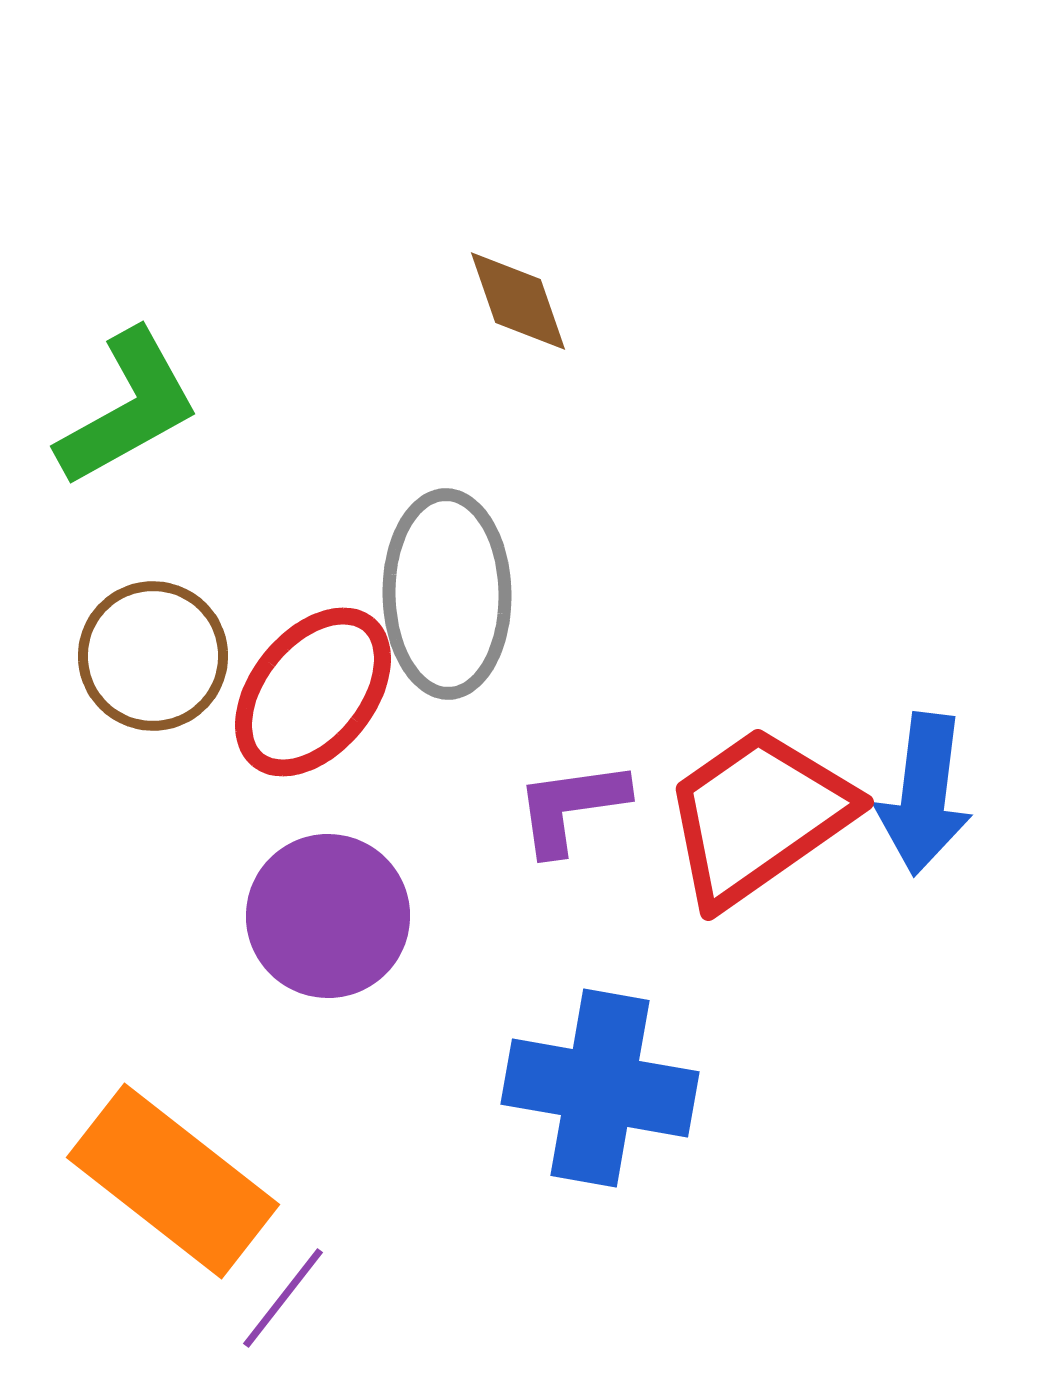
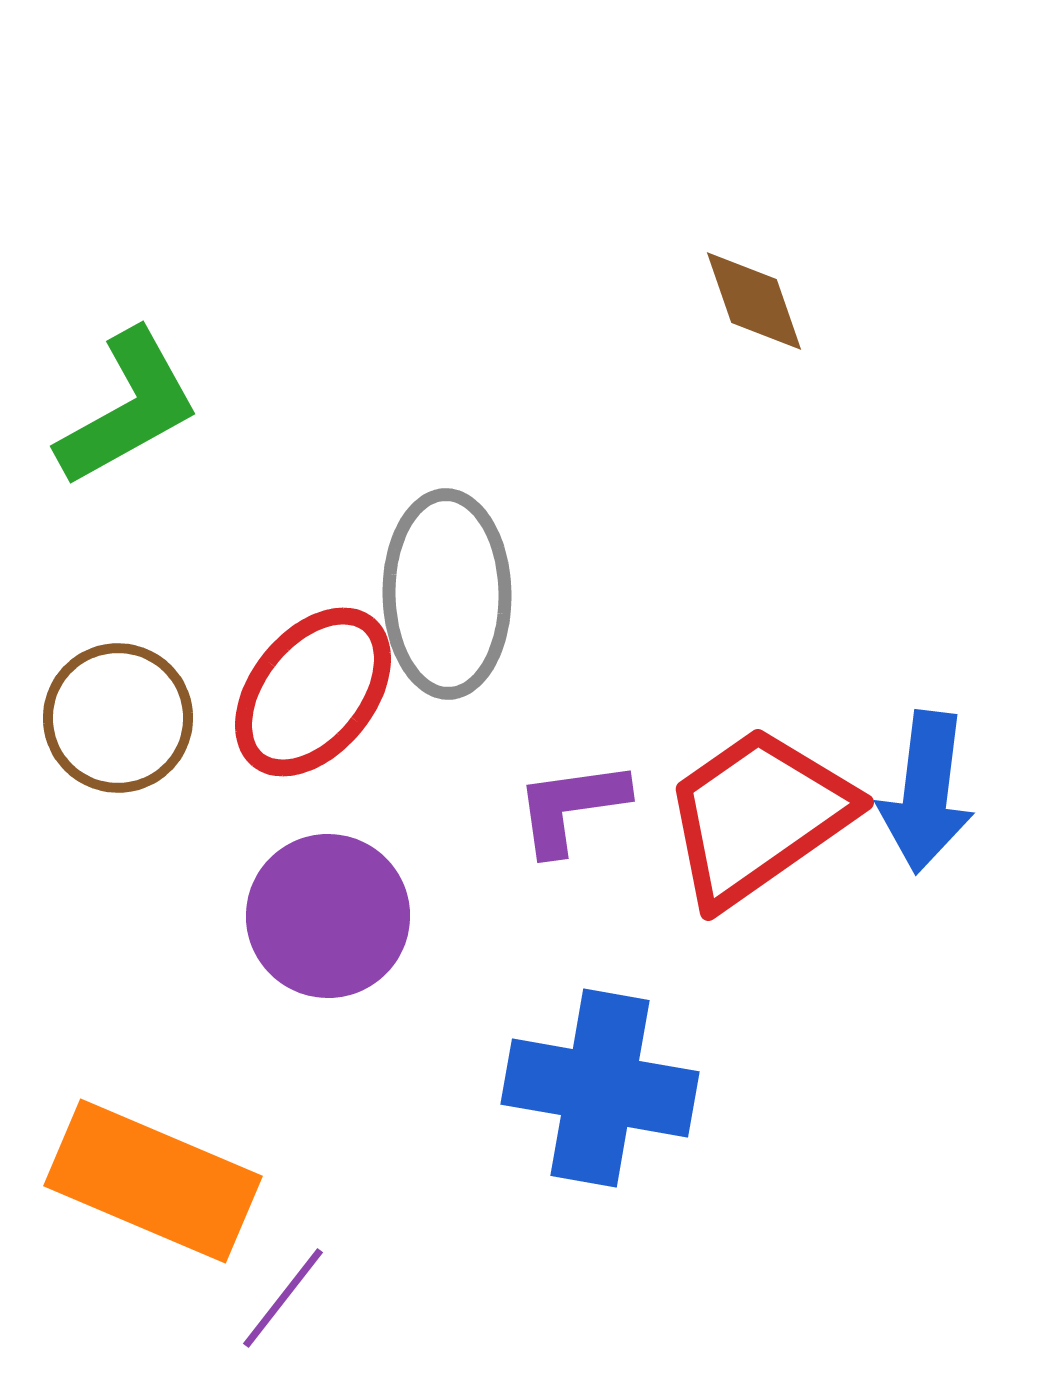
brown diamond: moved 236 px right
brown circle: moved 35 px left, 62 px down
blue arrow: moved 2 px right, 2 px up
orange rectangle: moved 20 px left; rotated 15 degrees counterclockwise
